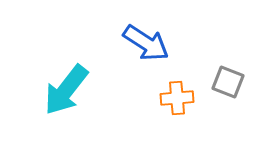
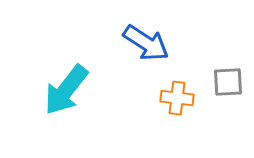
gray square: rotated 24 degrees counterclockwise
orange cross: rotated 12 degrees clockwise
